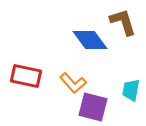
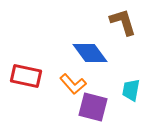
blue diamond: moved 13 px down
orange L-shape: moved 1 px down
